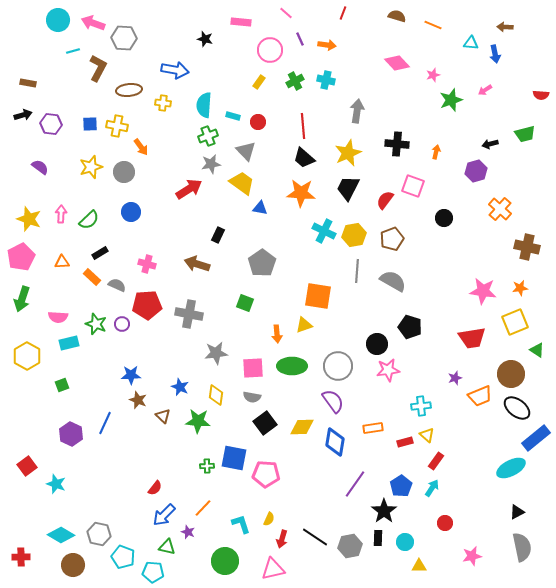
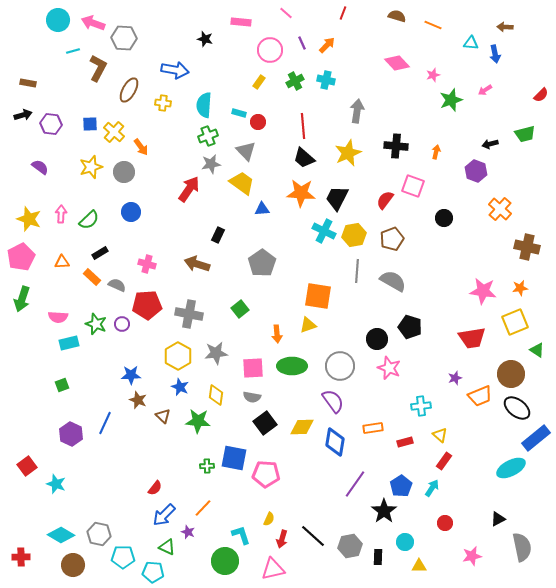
purple line at (300, 39): moved 2 px right, 4 px down
orange arrow at (327, 45): rotated 54 degrees counterclockwise
brown ellipse at (129, 90): rotated 55 degrees counterclockwise
red semicircle at (541, 95): rotated 49 degrees counterclockwise
cyan rectangle at (233, 116): moved 6 px right, 3 px up
yellow cross at (117, 126): moved 3 px left, 6 px down; rotated 30 degrees clockwise
black cross at (397, 144): moved 1 px left, 2 px down
purple hexagon at (476, 171): rotated 25 degrees counterclockwise
black trapezoid at (348, 188): moved 11 px left, 10 px down
red arrow at (189, 189): rotated 24 degrees counterclockwise
blue triangle at (260, 208): moved 2 px right, 1 px down; rotated 14 degrees counterclockwise
green square at (245, 303): moved 5 px left, 6 px down; rotated 30 degrees clockwise
yellow triangle at (304, 325): moved 4 px right
black circle at (377, 344): moved 5 px up
yellow hexagon at (27, 356): moved 151 px right
gray circle at (338, 366): moved 2 px right
pink star at (388, 370): moved 1 px right, 2 px up; rotated 30 degrees clockwise
yellow triangle at (427, 435): moved 13 px right
red rectangle at (436, 461): moved 8 px right
black triangle at (517, 512): moved 19 px left, 7 px down
cyan L-shape at (241, 524): moved 11 px down
black line at (315, 537): moved 2 px left, 1 px up; rotated 8 degrees clockwise
black rectangle at (378, 538): moved 19 px down
green triangle at (167, 547): rotated 12 degrees clockwise
cyan pentagon at (123, 557): rotated 20 degrees counterclockwise
